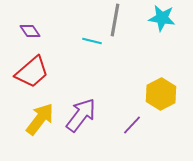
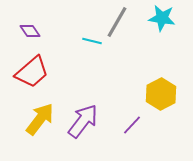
gray line: moved 2 px right, 2 px down; rotated 20 degrees clockwise
purple arrow: moved 2 px right, 6 px down
